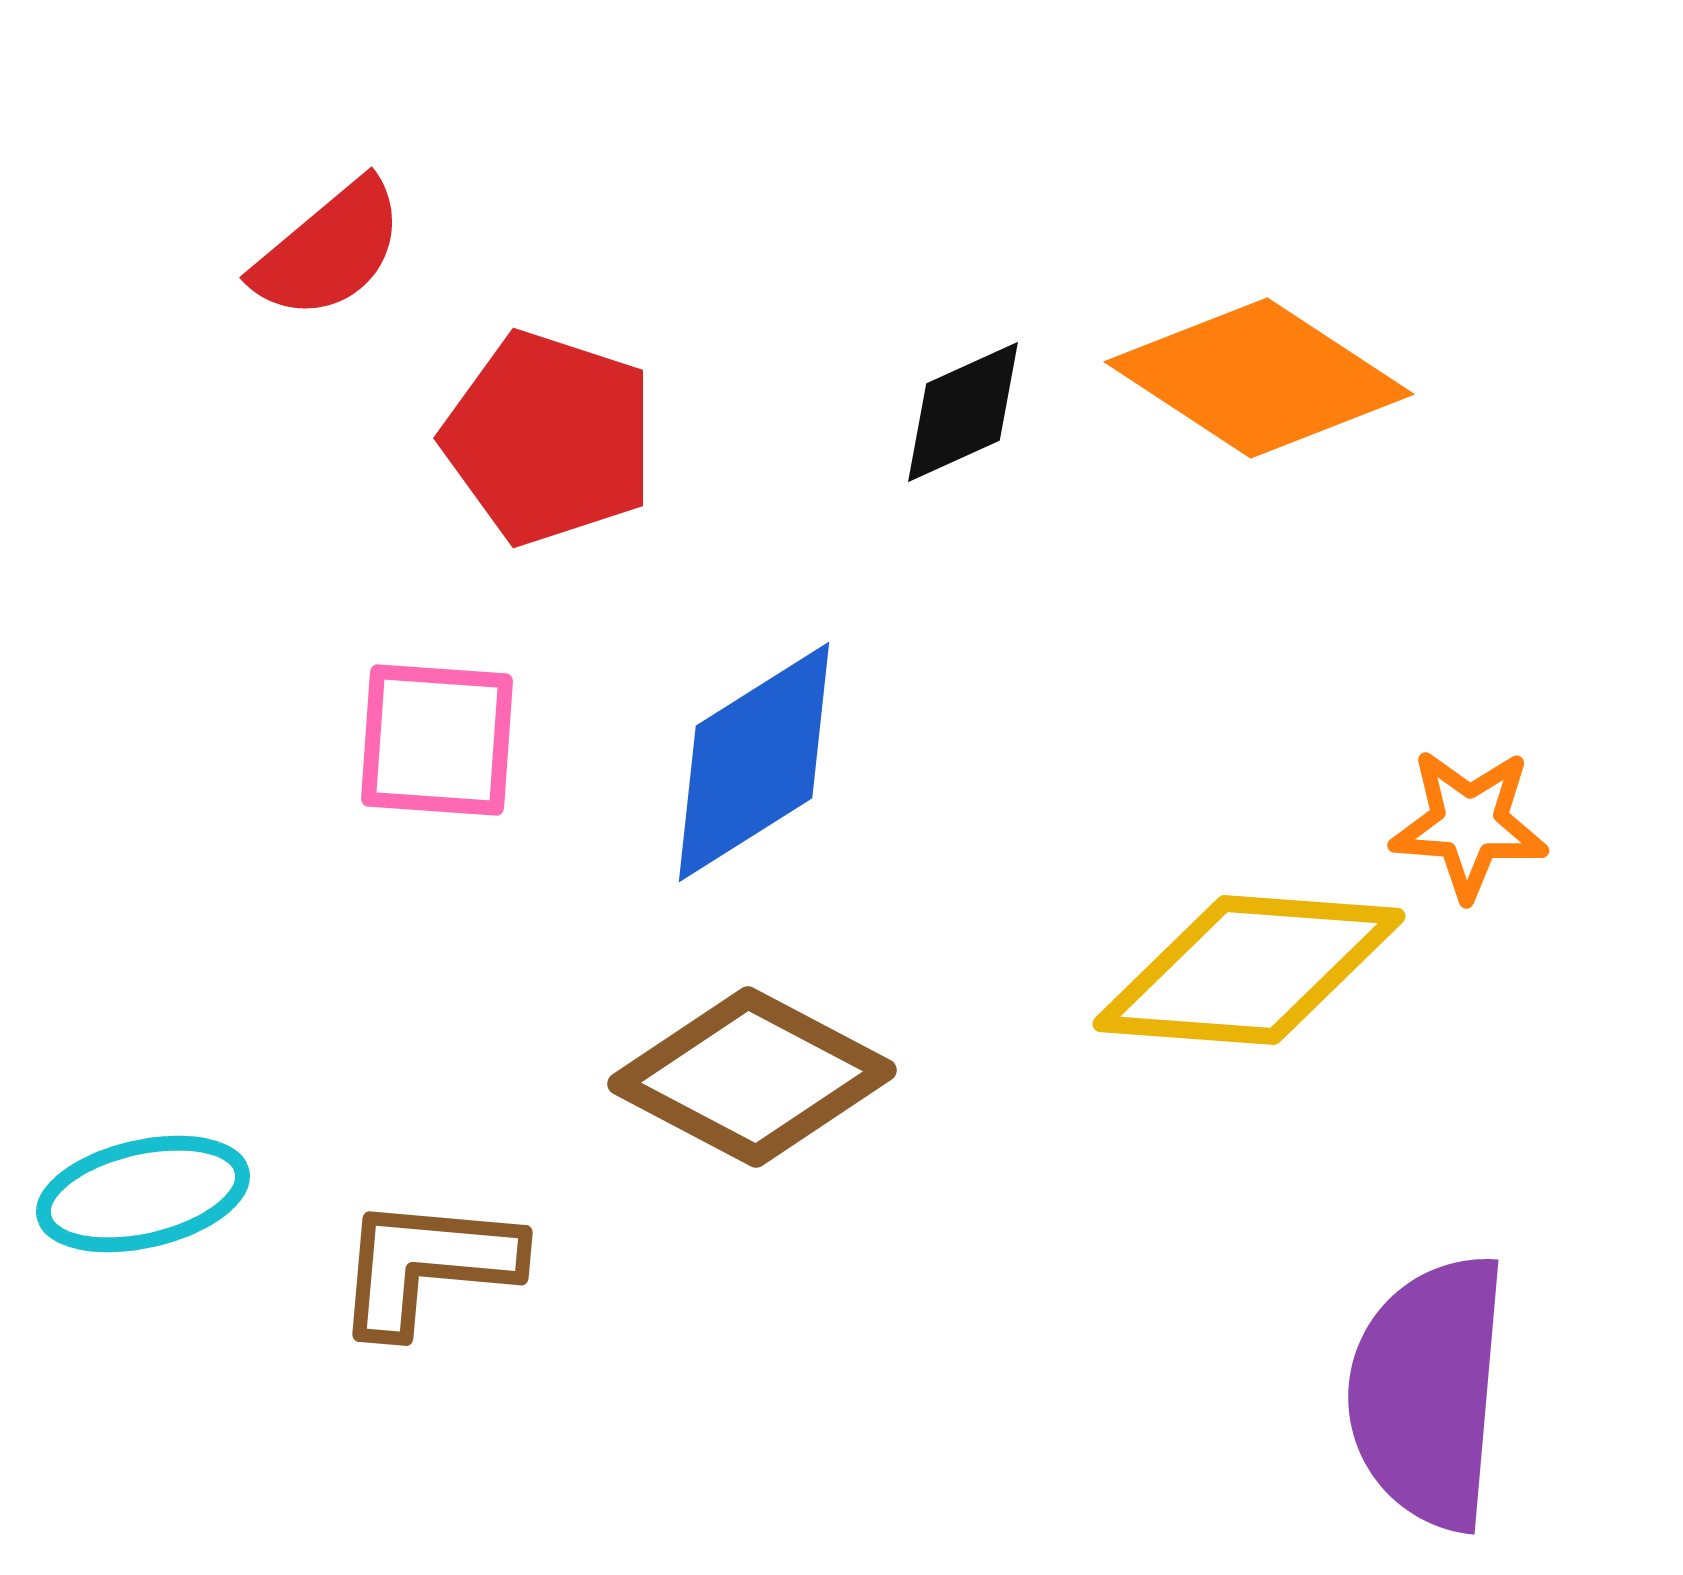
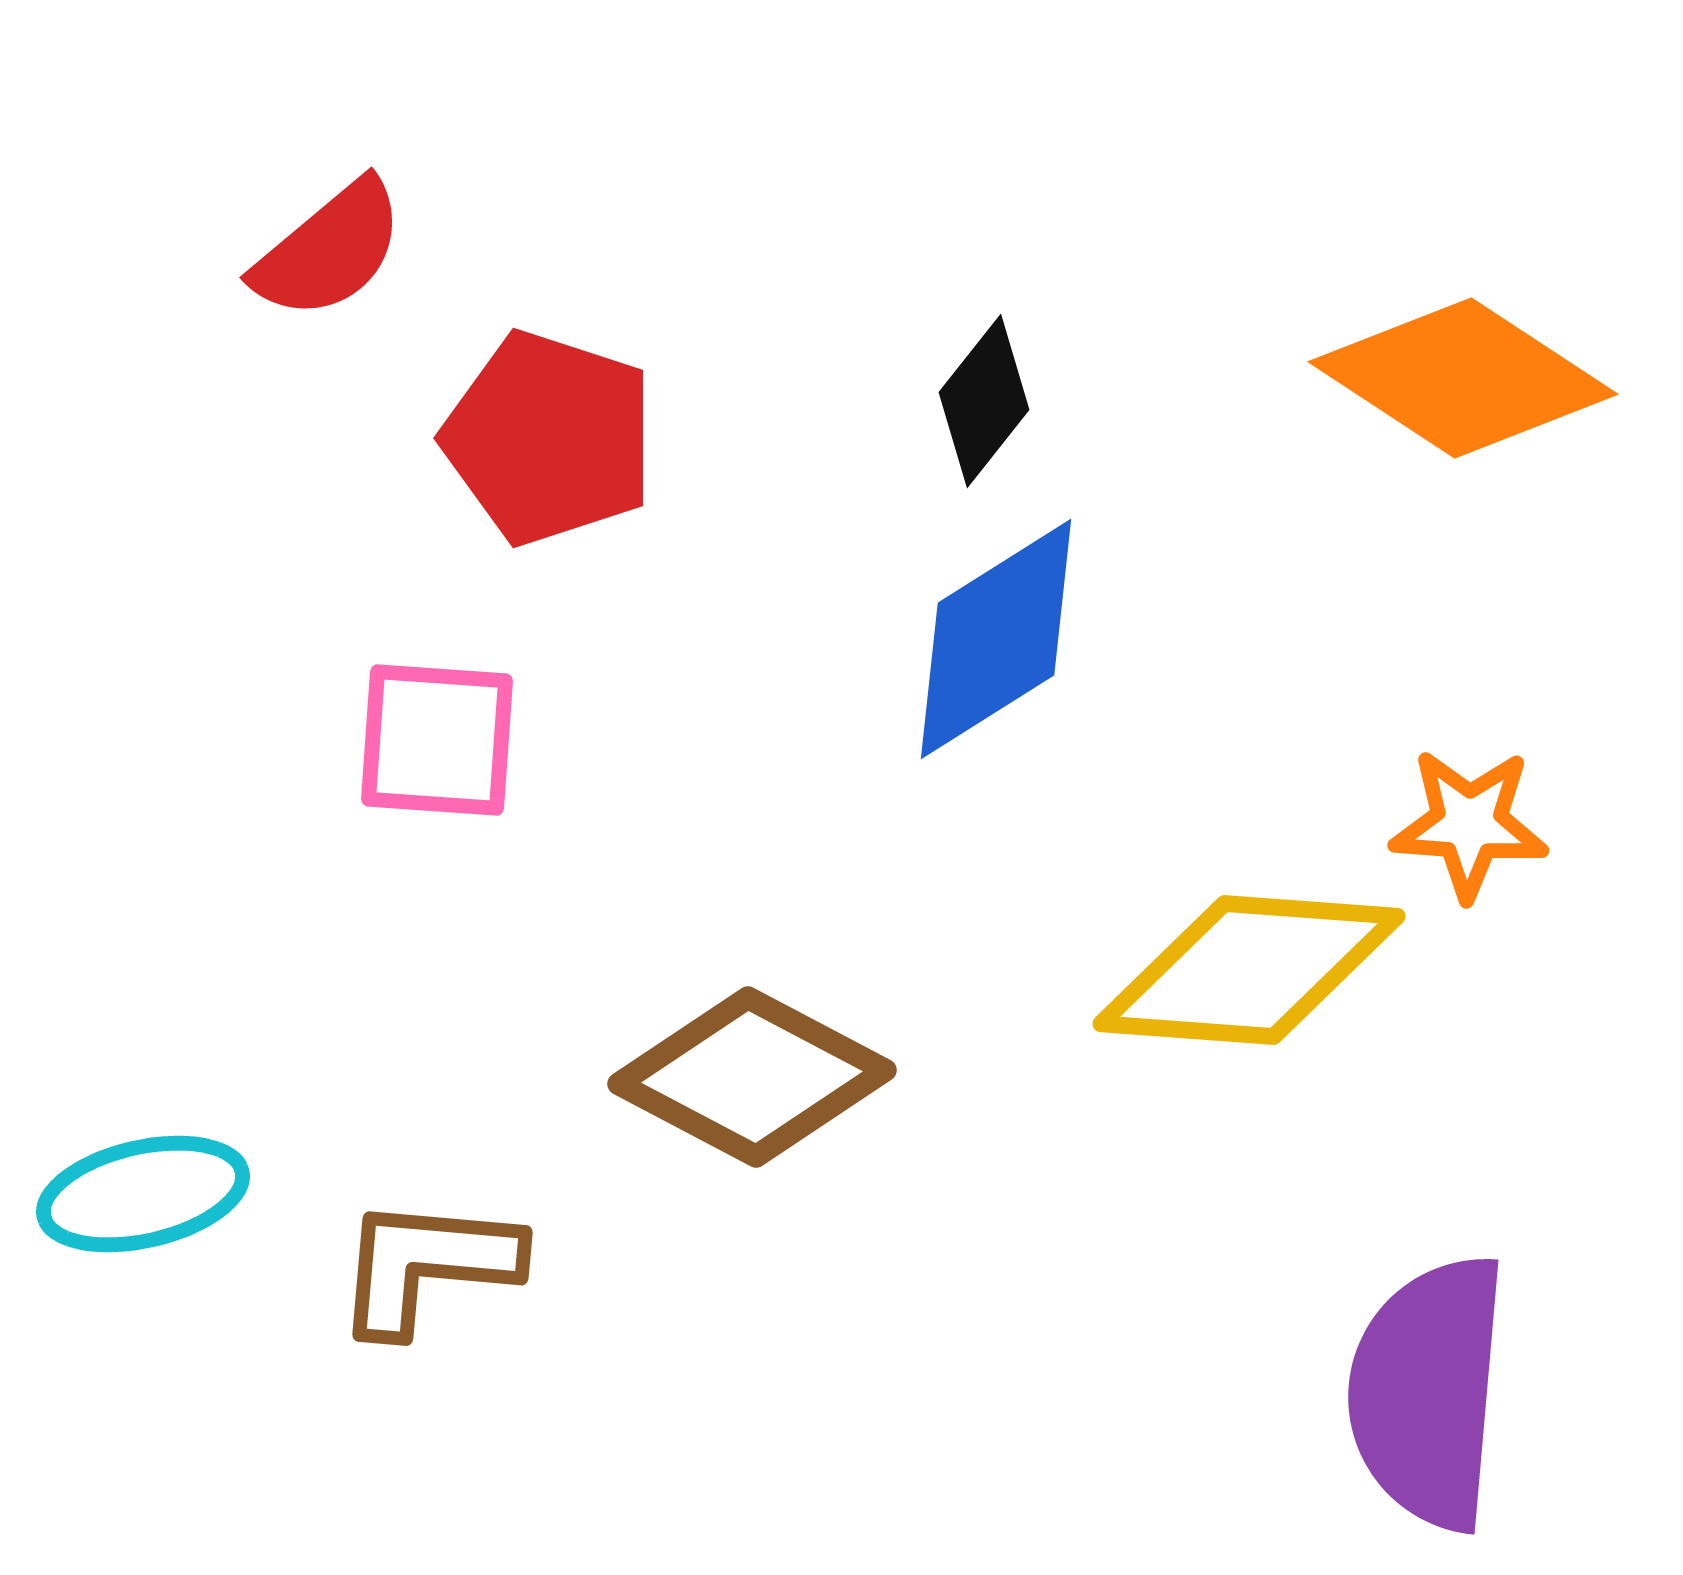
orange diamond: moved 204 px right
black diamond: moved 21 px right, 11 px up; rotated 27 degrees counterclockwise
blue diamond: moved 242 px right, 123 px up
